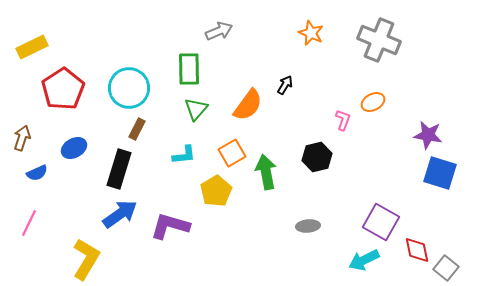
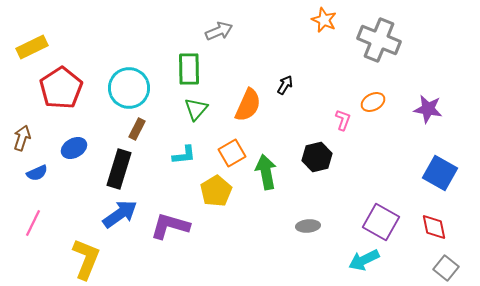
orange star: moved 13 px right, 13 px up
red pentagon: moved 2 px left, 1 px up
orange semicircle: rotated 12 degrees counterclockwise
purple star: moved 26 px up
blue square: rotated 12 degrees clockwise
pink line: moved 4 px right
red diamond: moved 17 px right, 23 px up
yellow L-shape: rotated 9 degrees counterclockwise
